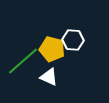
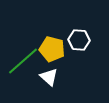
white hexagon: moved 6 px right
white triangle: rotated 18 degrees clockwise
